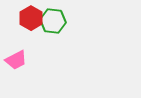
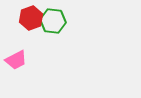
red hexagon: rotated 10 degrees clockwise
